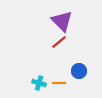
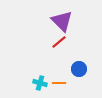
blue circle: moved 2 px up
cyan cross: moved 1 px right
